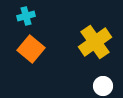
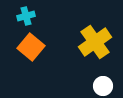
orange square: moved 2 px up
